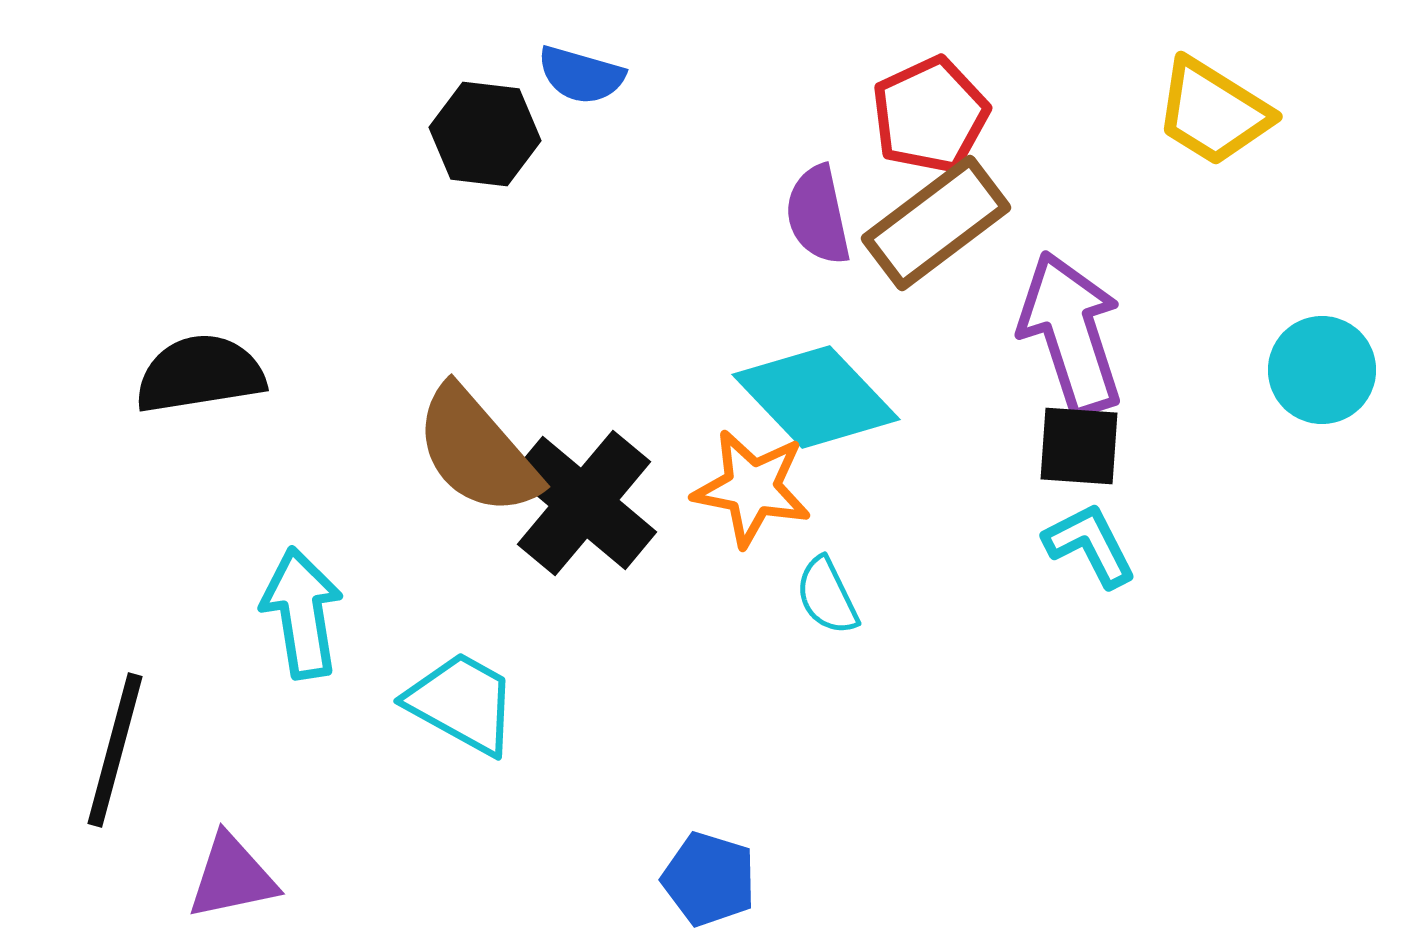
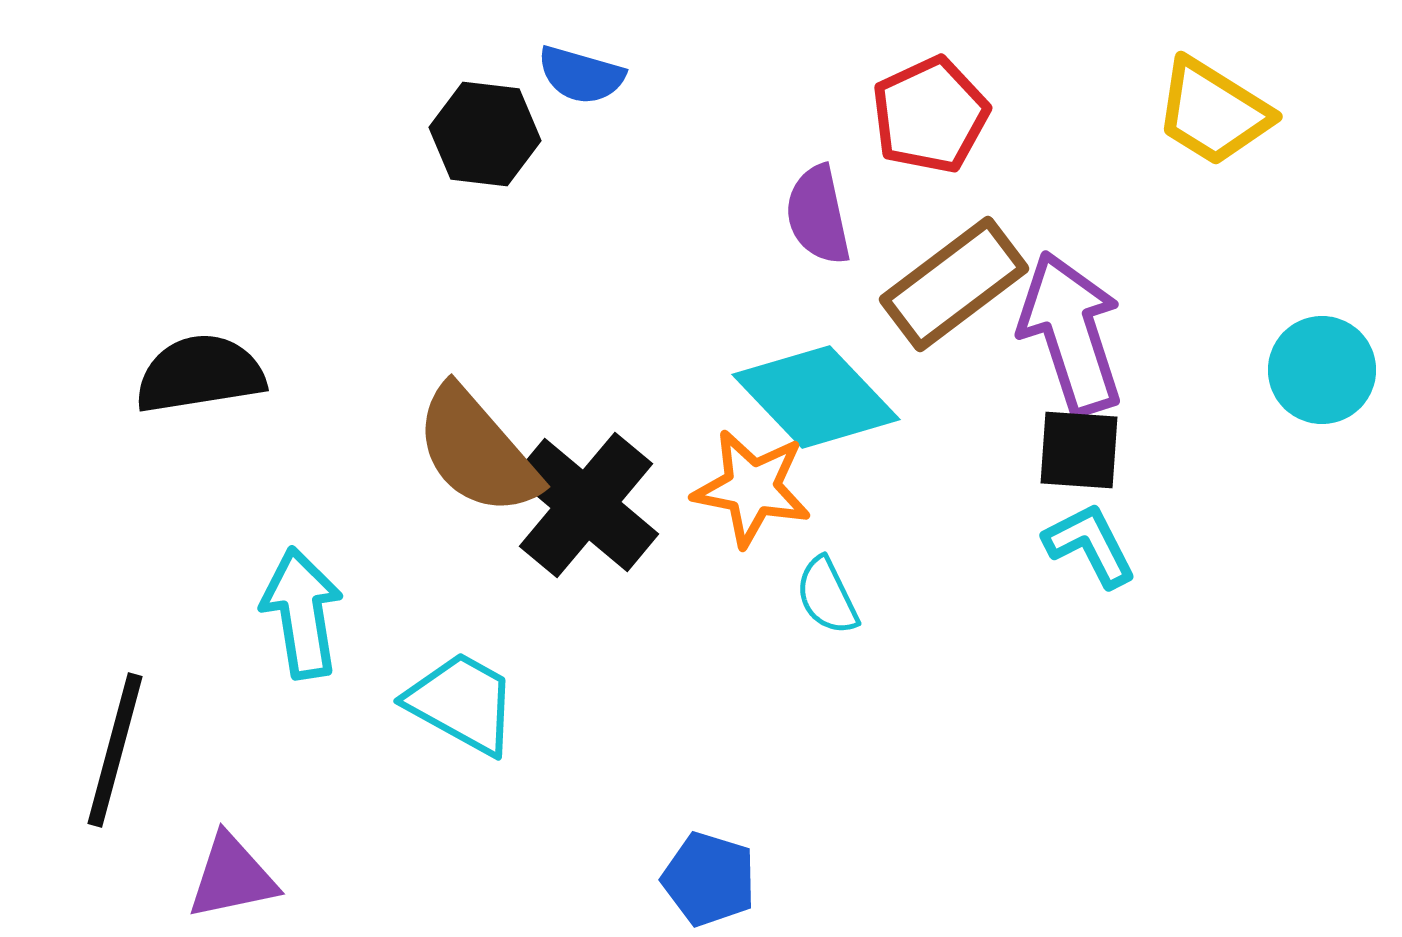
brown rectangle: moved 18 px right, 61 px down
black square: moved 4 px down
black cross: moved 2 px right, 2 px down
